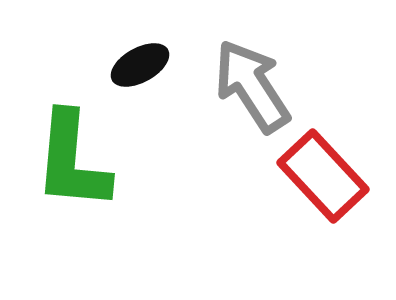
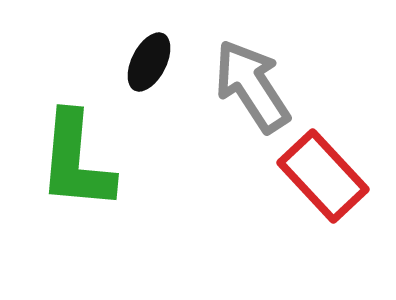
black ellipse: moved 9 px right, 3 px up; rotated 34 degrees counterclockwise
green L-shape: moved 4 px right
